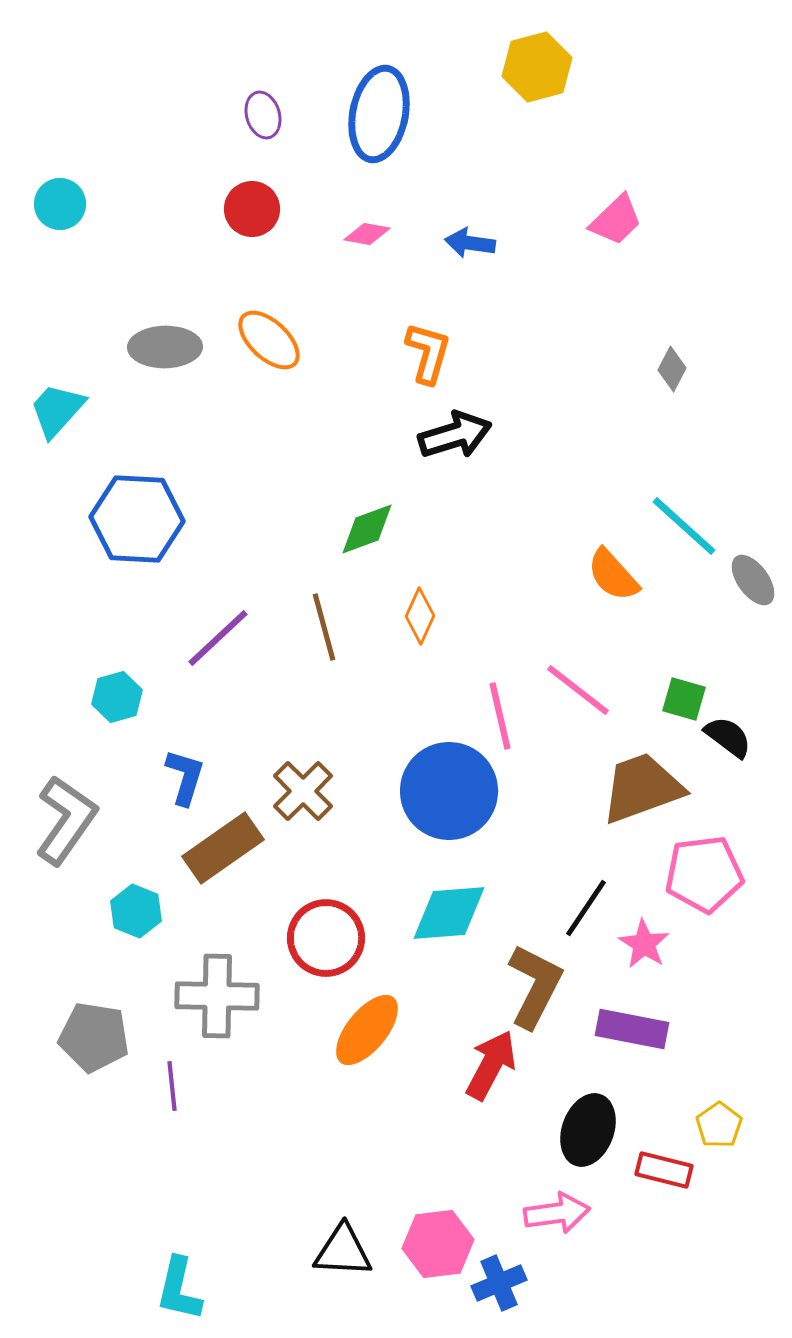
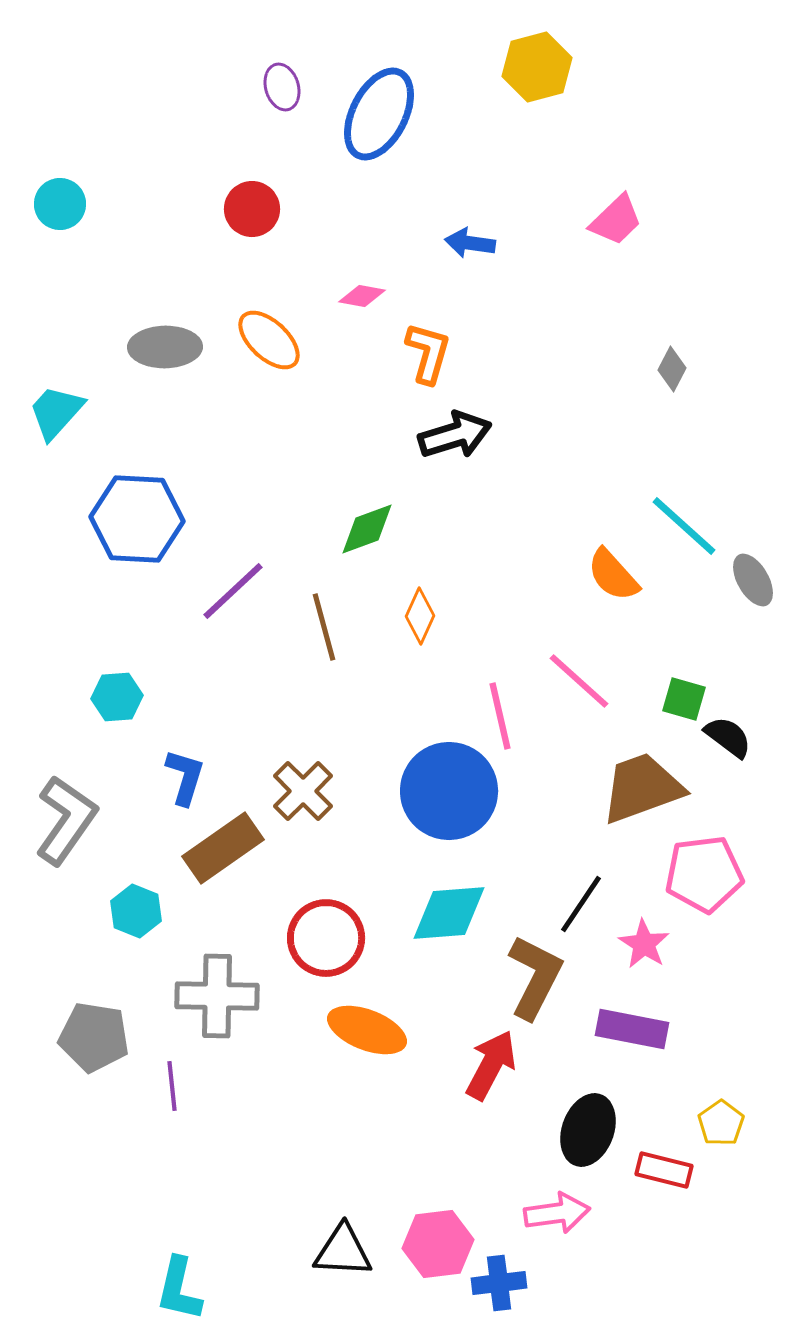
blue ellipse at (379, 114): rotated 16 degrees clockwise
purple ellipse at (263, 115): moved 19 px right, 28 px up
pink diamond at (367, 234): moved 5 px left, 62 px down
cyan trapezoid at (57, 410): moved 1 px left, 2 px down
gray ellipse at (753, 580): rotated 6 degrees clockwise
purple line at (218, 638): moved 15 px right, 47 px up
pink line at (578, 690): moved 1 px right, 9 px up; rotated 4 degrees clockwise
cyan hexagon at (117, 697): rotated 12 degrees clockwise
black line at (586, 908): moved 5 px left, 4 px up
brown L-shape at (535, 986): moved 9 px up
orange ellipse at (367, 1030): rotated 72 degrees clockwise
yellow pentagon at (719, 1125): moved 2 px right, 2 px up
blue cross at (499, 1283): rotated 16 degrees clockwise
